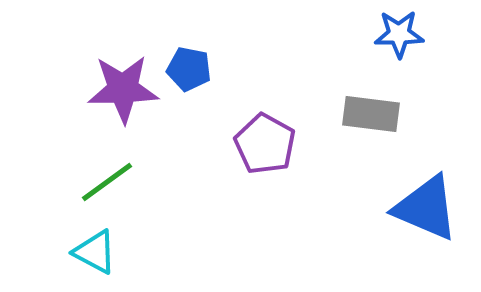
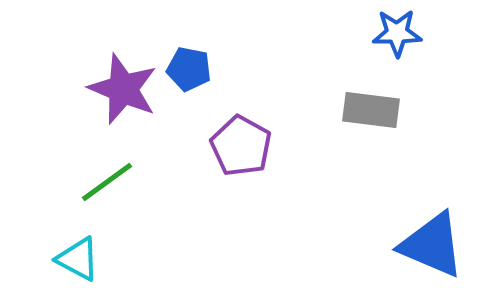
blue star: moved 2 px left, 1 px up
purple star: rotated 24 degrees clockwise
gray rectangle: moved 4 px up
purple pentagon: moved 24 px left, 2 px down
blue triangle: moved 6 px right, 37 px down
cyan triangle: moved 17 px left, 7 px down
